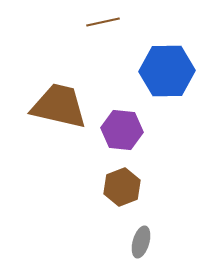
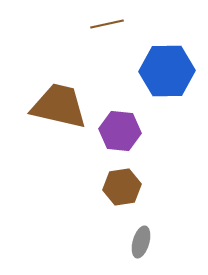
brown line: moved 4 px right, 2 px down
purple hexagon: moved 2 px left, 1 px down
brown hexagon: rotated 12 degrees clockwise
